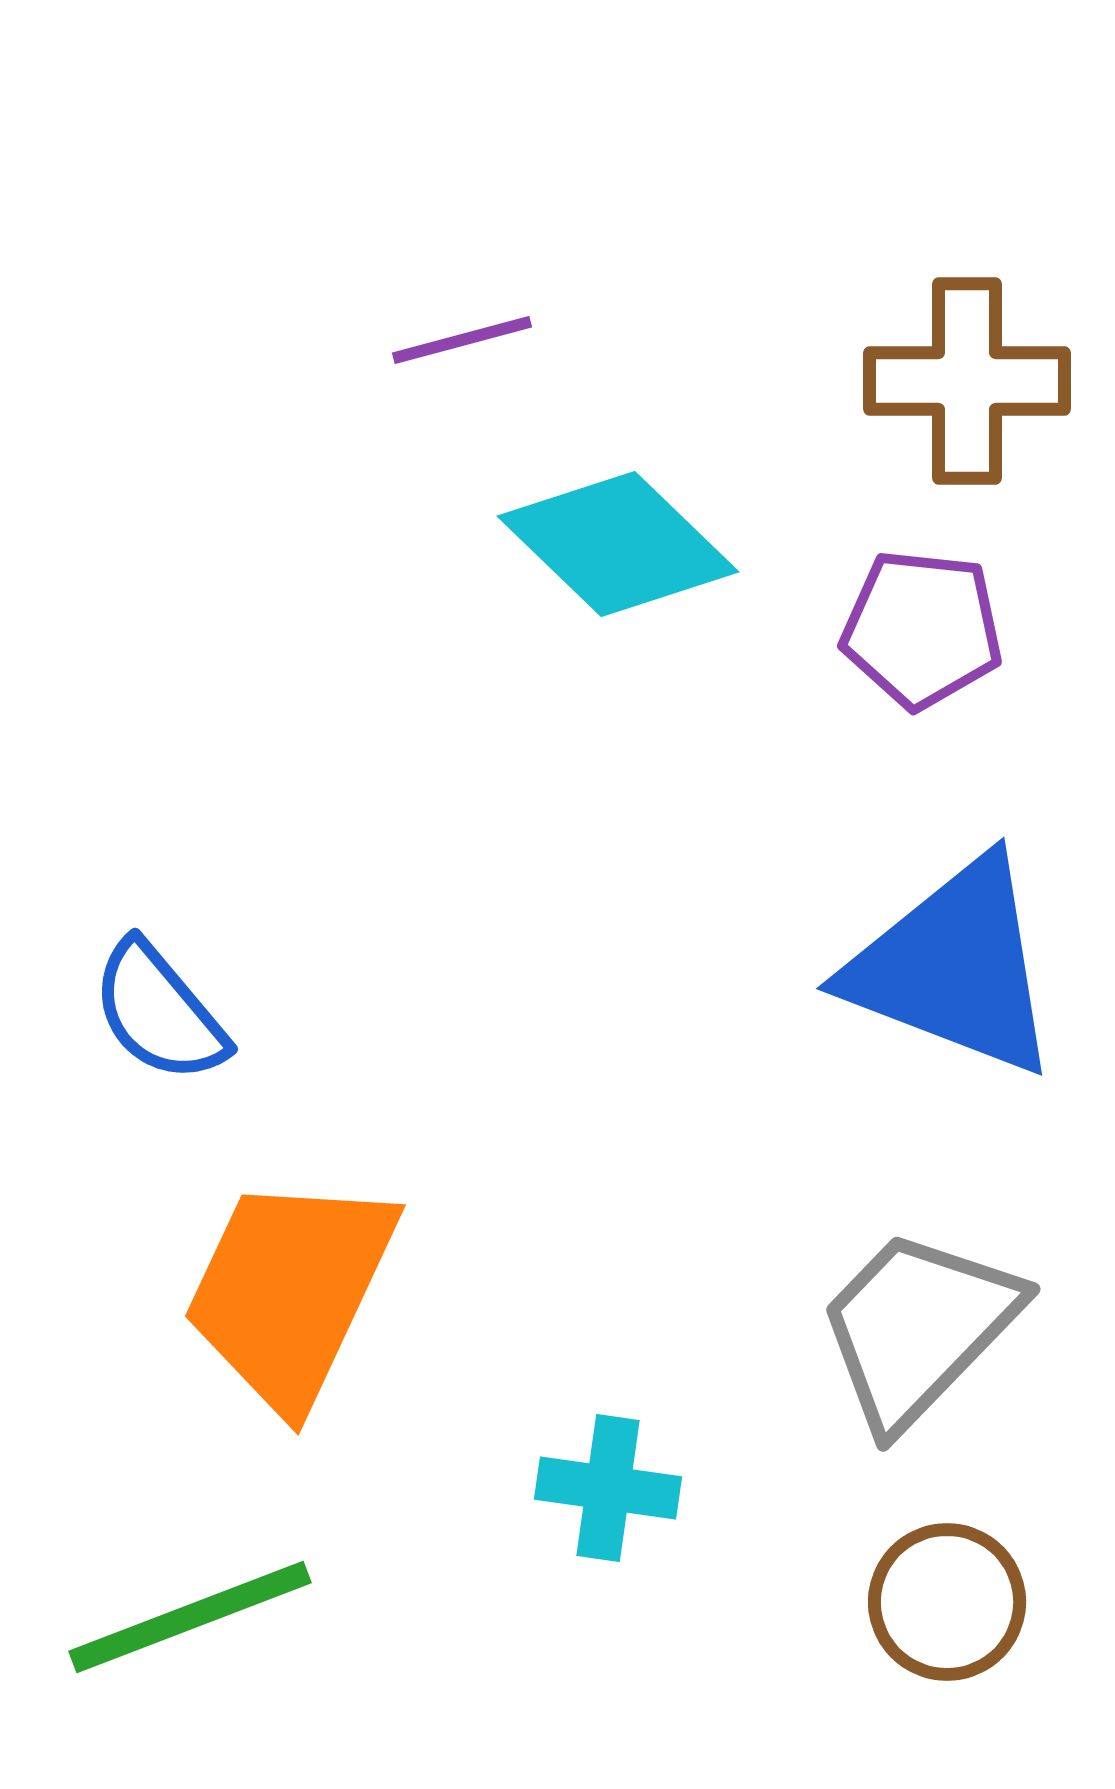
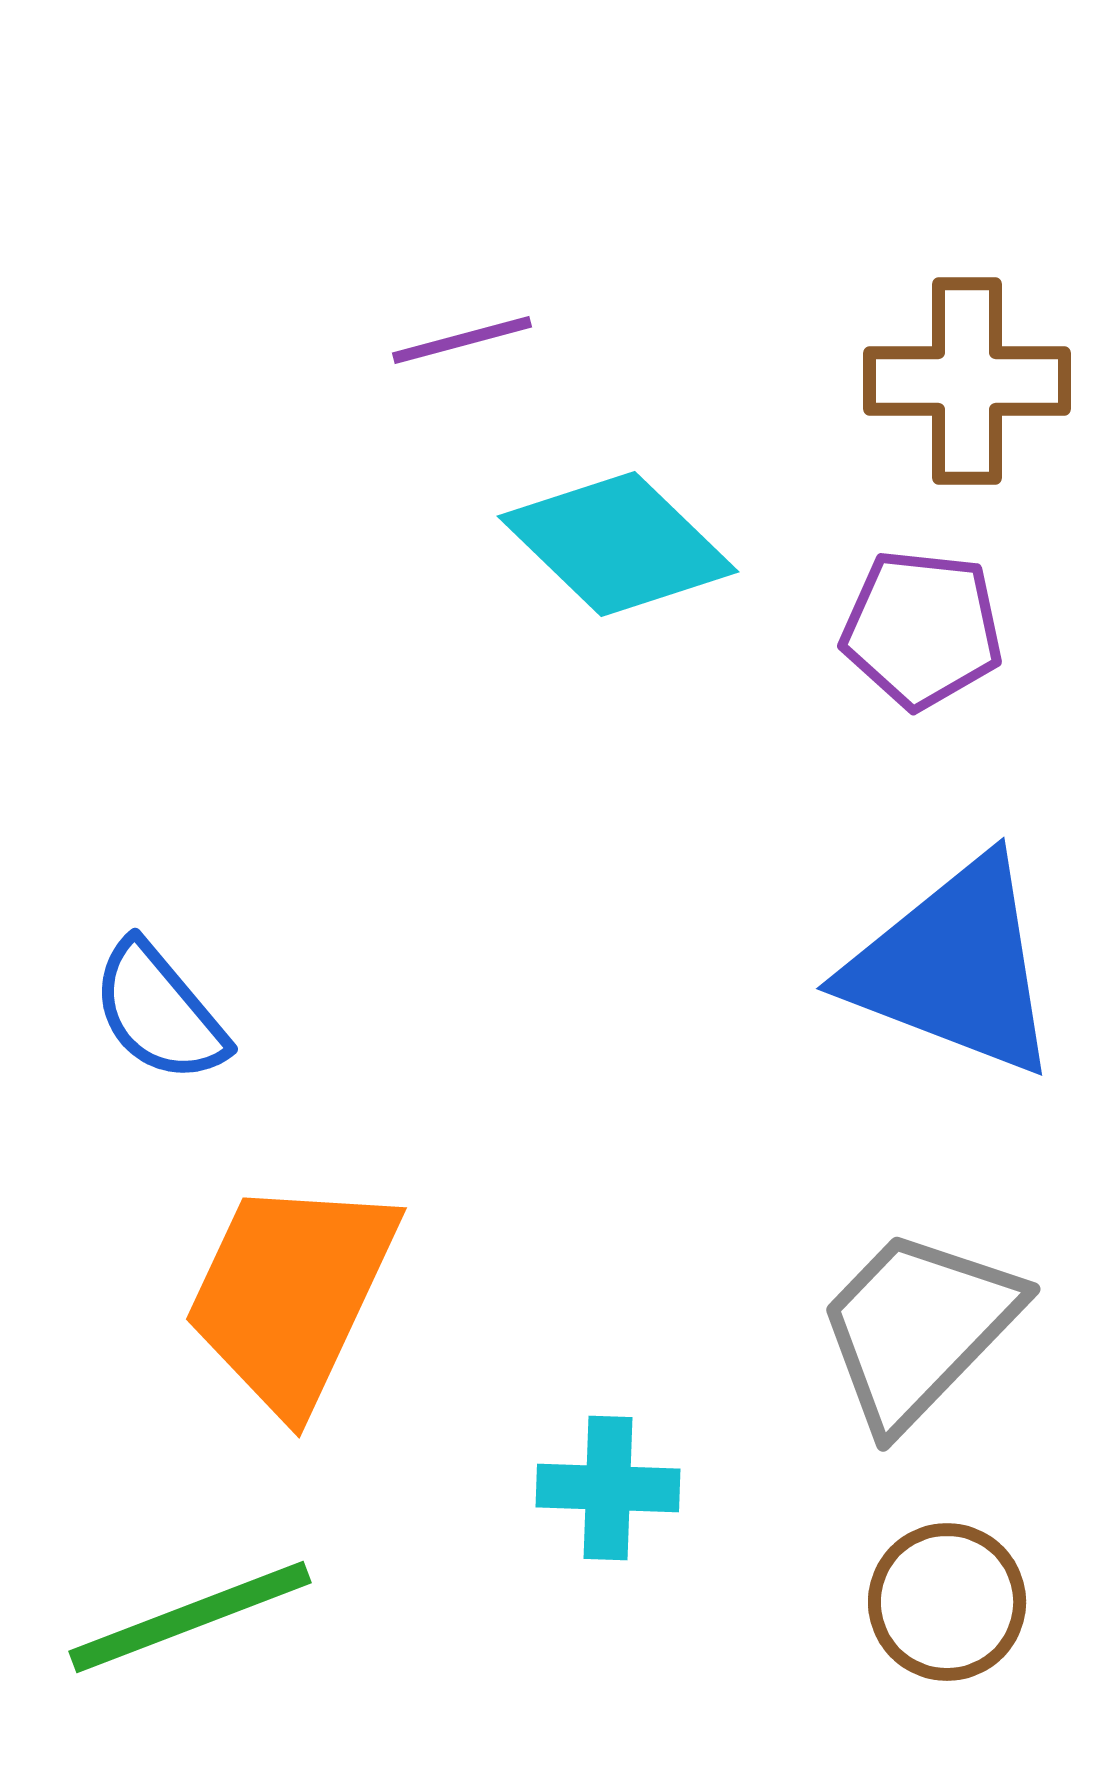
orange trapezoid: moved 1 px right, 3 px down
cyan cross: rotated 6 degrees counterclockwise
